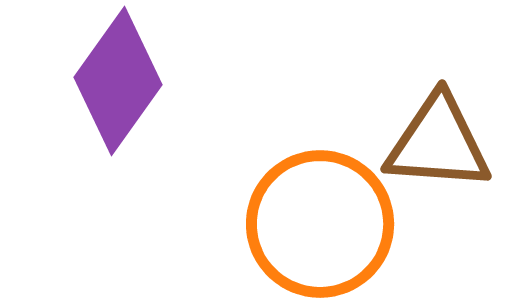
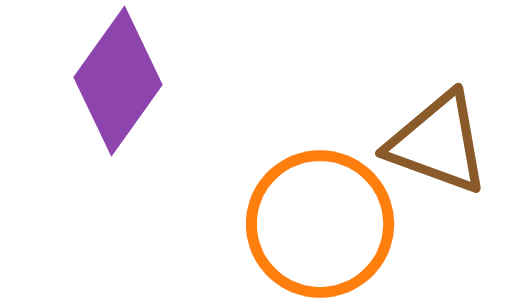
brown triangle: rotated 16 degrees clockwise
